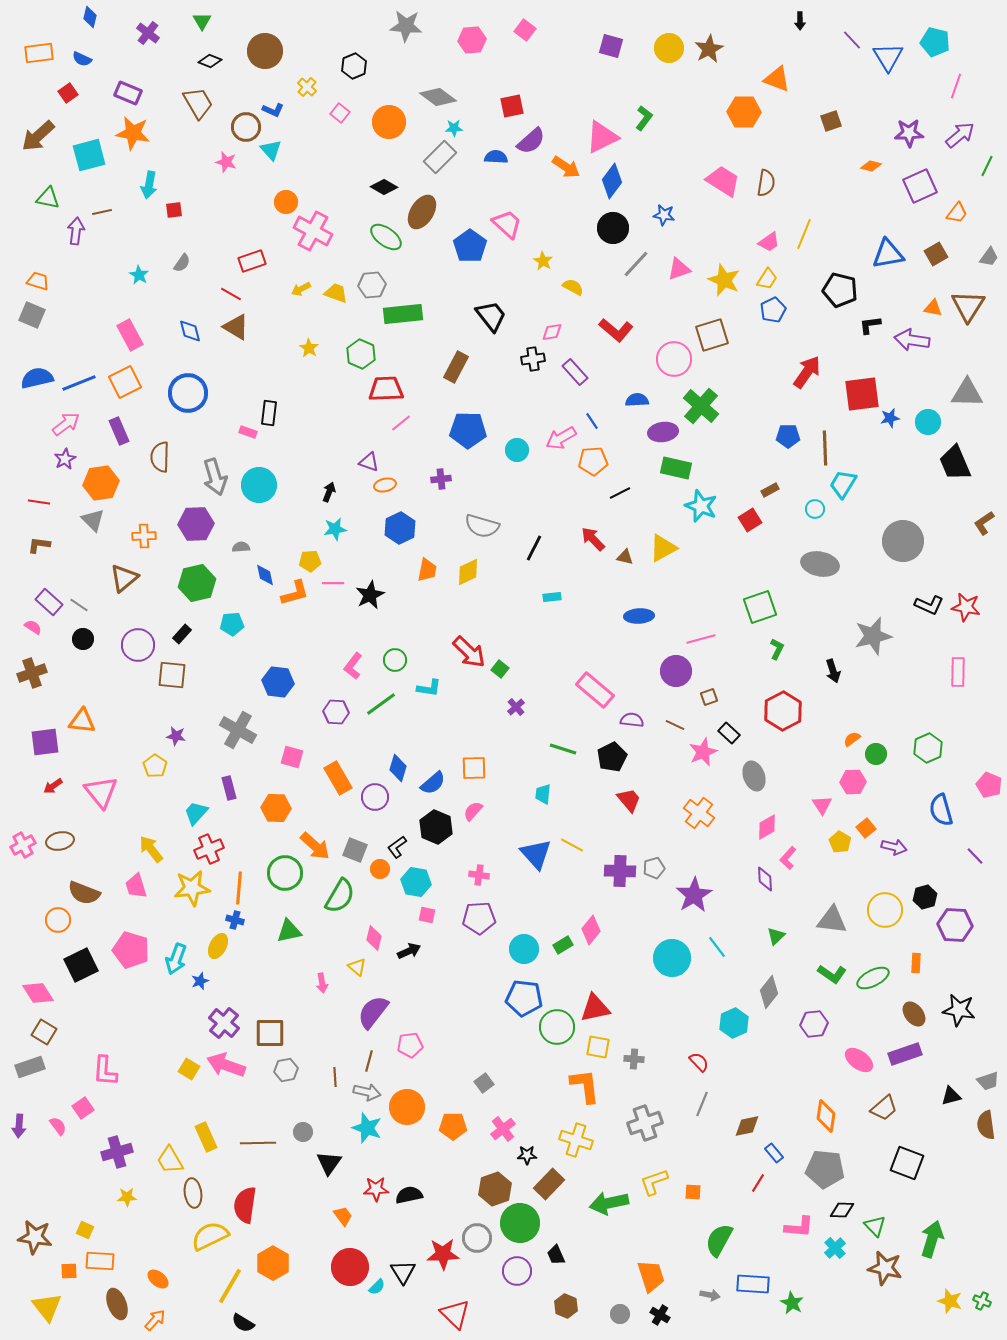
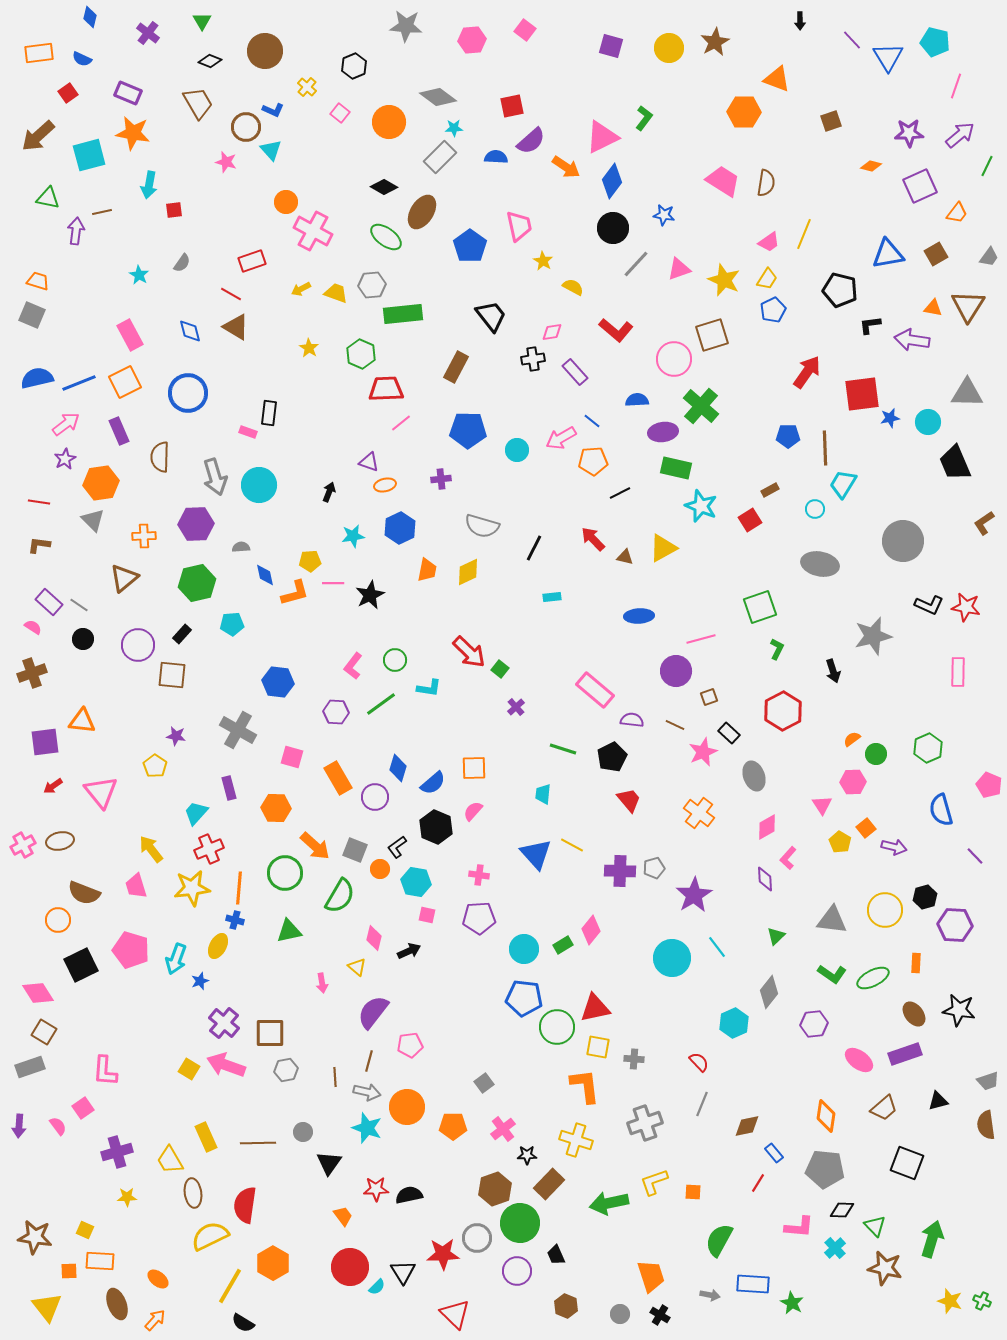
brown star at (709, 49): moved 6 px right, 7 px up
pink trapezoid at (507, 224): moved 12 px right, 2 px down; rotated 36 degrees clockwise
blue line at (592, 421): rotated 18 degrees counterclockwise
cyan star at (335, 529): moved 18 px right, 7 px down
black triangle at (951, 1096): moved 13 px left, 5 px down
